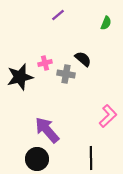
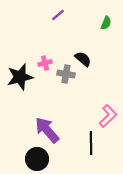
black line: moved 15 px up
